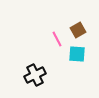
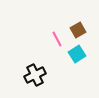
cyan square: rotated 36 degrees counterclockwise
